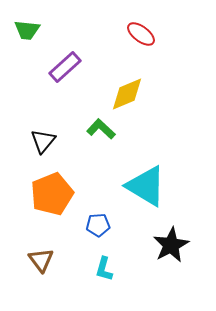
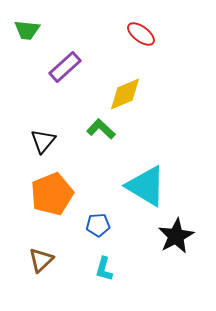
yellow diamond: moved 2 px left
black star: moved 5 px right, 9 px up
brown triangle: rotated 24 degrees clockwise
